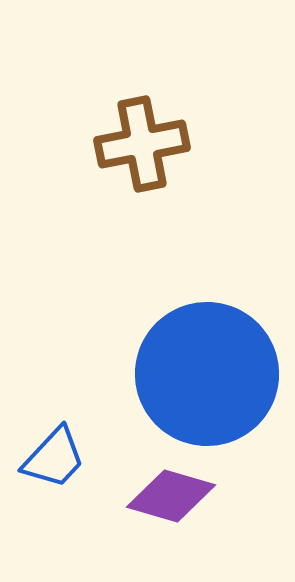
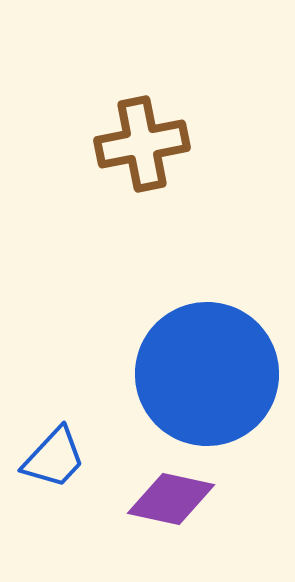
purple diamond: moved 3 px down; rotated 4 degrees counterclockwise
